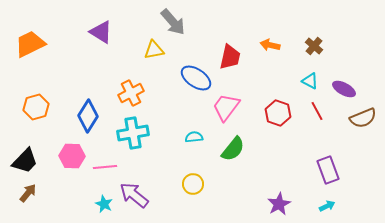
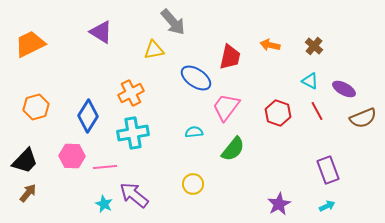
cyan semicircle: moved 5 px up
